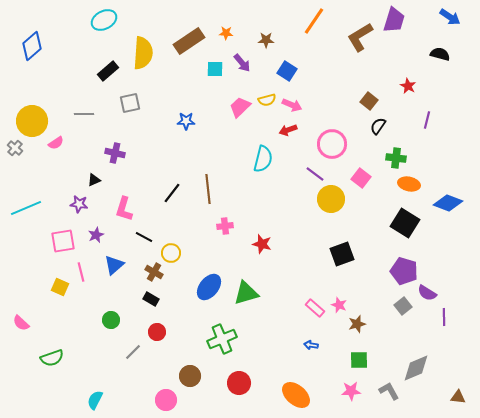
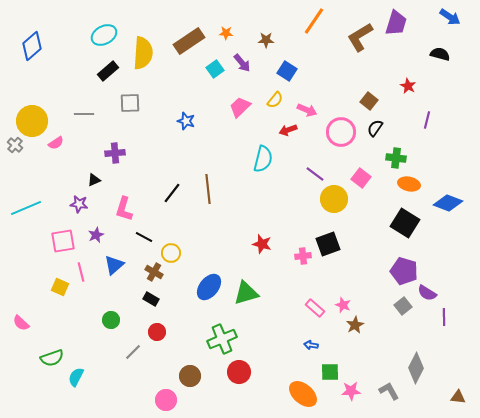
cyan ellipse at (104, 20): moved 15 px down
purple trapezoid at (394, 20): moved 2 px right, 3 px down
cyan square at (215, 69): rotated 36 degrees counterclockwise
yellow semicircle at (267, 100): moved 8 px right; rotated 36 degrees counterclockwise
gray square at (130, 103): rotated 10 degrees clockwise
pink arrow at (292, 105): moved 15 px right, 5 px down
blue star at (186, 121): rotated 18 degrees clockwise
black semicircle at (378, 126): moved 3 px left, 2 px down
pink circle at (332, 144): moved 9 px right, 12 px up
gray cross at (15, 148): moved 3 px up
purple cross at (115, 153): rotated 18 degrees counterclockwise
yellow circle at (331, 199): moved 3 px right
pink cross at (225, 226): moved 78 px right, 30 px down
black square at (342, 254): moved 14 px left, 10 px up
pink star at (339, 305): moved 4 px right
brown star at (357, 324): moved 2 px left, 1 px down; rotated 12 degrees counterclockwise
green square at (359, 360): moved 29 px left, 12 px down
gray diamond at (416, 368): rotated 40 degrees counterclockwise
red circle at (239, 383): moved 11 px up
orange ellipse at (296, 395): moved 7 px right, 1 px up
cyan semicircle at (95, 400): moved 19 px left, 23 px up
